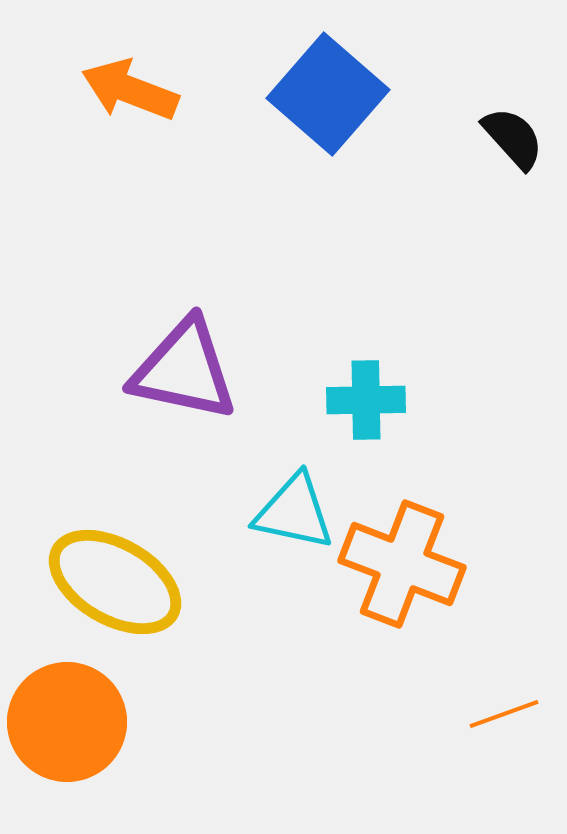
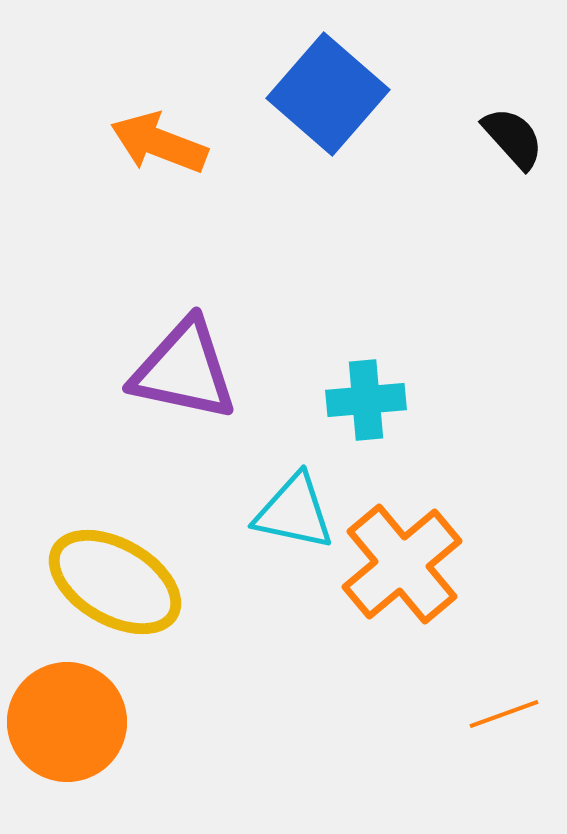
orange arrow: moved 29 px right, 53 px down
cyan cross: rotated 4 degrees counterclockwise
orange cross: rotated 29 degrees clockwise
